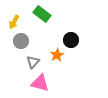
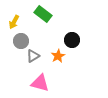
green rectangle: moved 1 px right
black circle: moved 1 px right
orange star: moved 1 px right, 1 px down
gray triangle: moved 6 px up; rotated 16 degrees clockwise
